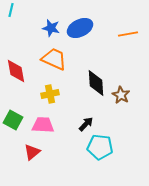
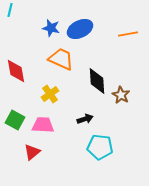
cyan line: moved 1 px left
blue ellipse: moved 1 px down
orange trapezoid: moved 7 px right
black diamond: moved 1 px right, 2 px up
yellow cross: rotated 24 degrees counterclockwise
green square: moved 2 px right
black arrow: moved 1 px left, 5 px up; rotated 28 degrees clockwise
